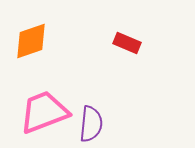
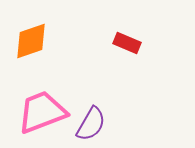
pink trapezoid: moved 2 px left
purple semicircle: rotated 24 degrees clockwise
